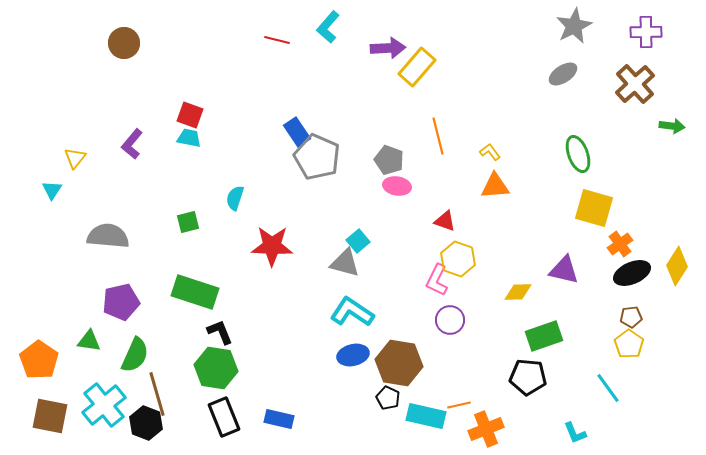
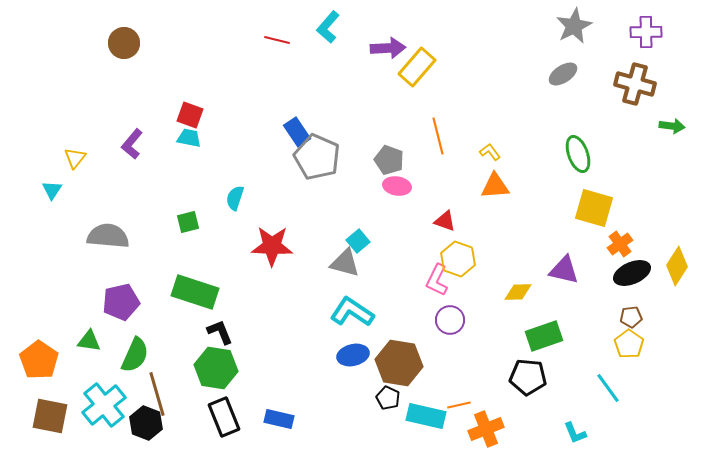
brown cross at (635, 84): rotated 33 degrees counterclockwise
